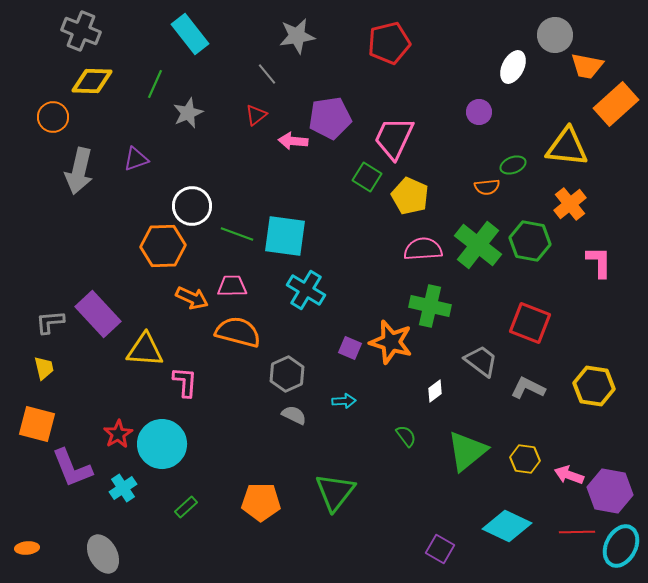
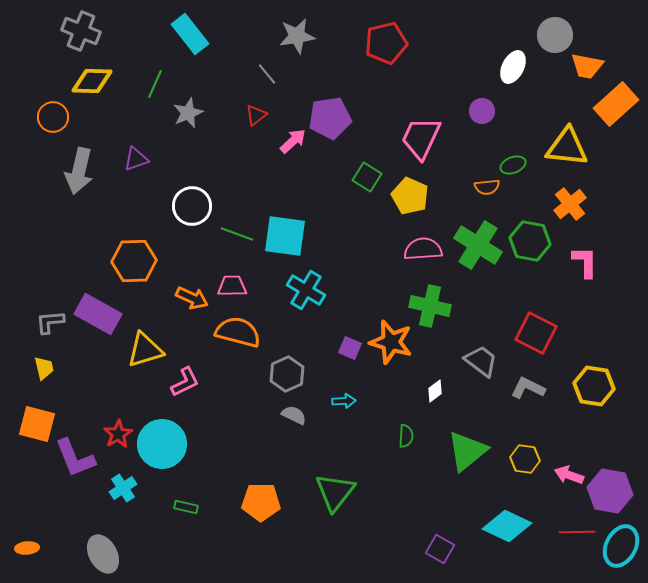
red pentagon at (389, 43): moved 3 px left
purple circle at (479, 112): moved 3 px right, 1 px up
pink trapezoid at (394, 138): moved 27 px right
pink arrow at (293, 141): rotated 132 degrees clockwise
green cross at (478, 245): rotated 6 degrees counterclockwise
orange hexagon at (163, 246): moved 29 px left, 15 px down
pink L-shape at (599, 262): moved 14 px left
purple rectangle at (98, 314): rotated 18 degrees counterclockwise
red square at (530, 323): moved 6 px right, 10 px down; rotated 6 degrees clockwise
yellow triangle at (145, 350): rotated 21 degrees counterclockwise
pink L-shape at (185, 382): rotated 60 degrees clockwise
green semicircle at (406, 436): rotated 40 degrees clockwise
purple L-shape at (72, 468): moved 3 px right, 10 px up
green rectangle at (186, 507): rotated 55 degrees clockwise
